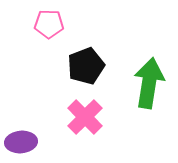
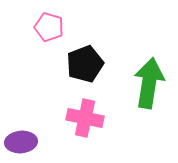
pink pentagon: moved 3 px down; rotated 16 degrees clockwise
black pentagon: moved 1 px left, 2 px up
pink cross: moved 1 px down; rotated 33 degrees counterclockwise
